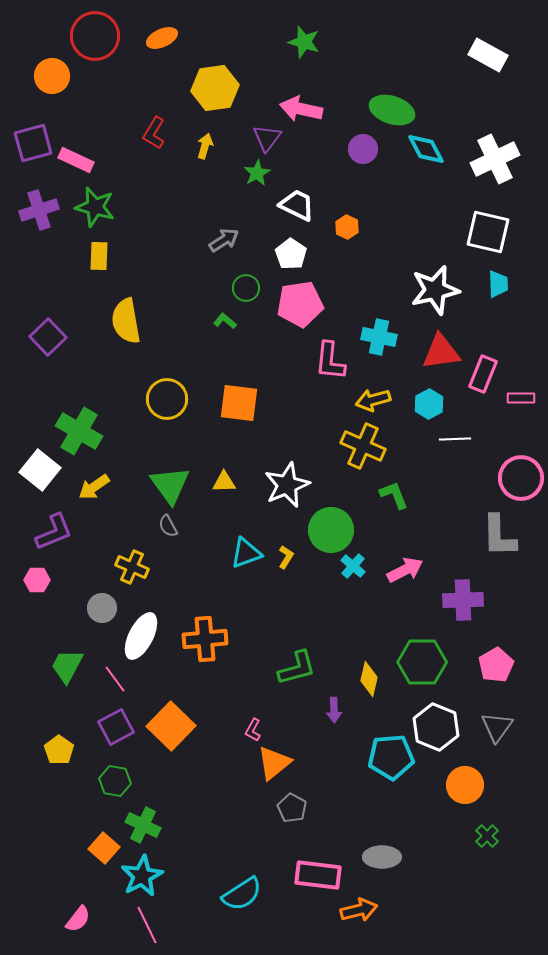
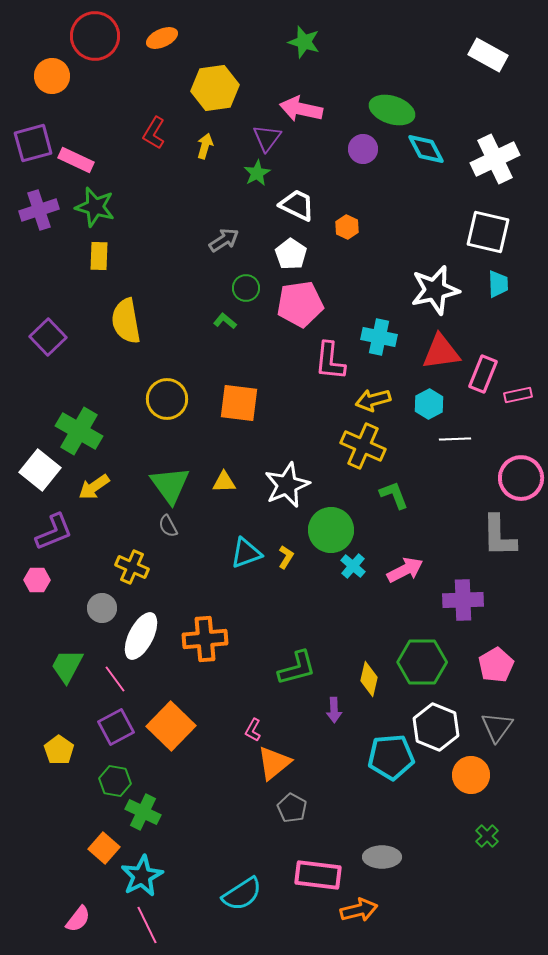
pink rectangle at (521, 398): moved 3 px left, 3 px up; rotated 12 degrees counterclockwise
orange circle at (465, 785): moved 6 px right, 10 px up
green cross at (143, 825): moved 13 px up
